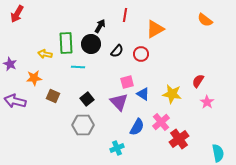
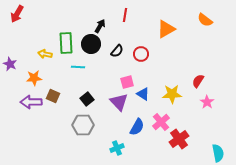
orange triangle: moved 11 px right
yellow star: rotated 12 degrees counterclockwise
purple arrow: moved 16 px right, 1 px down; rotated 15 degrees counterclockwise
